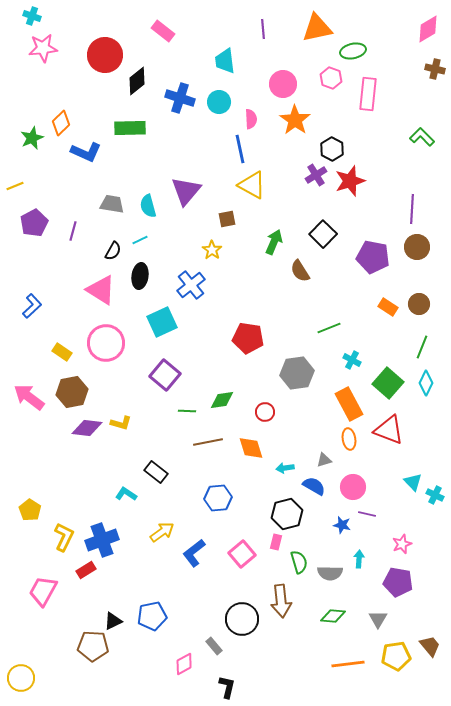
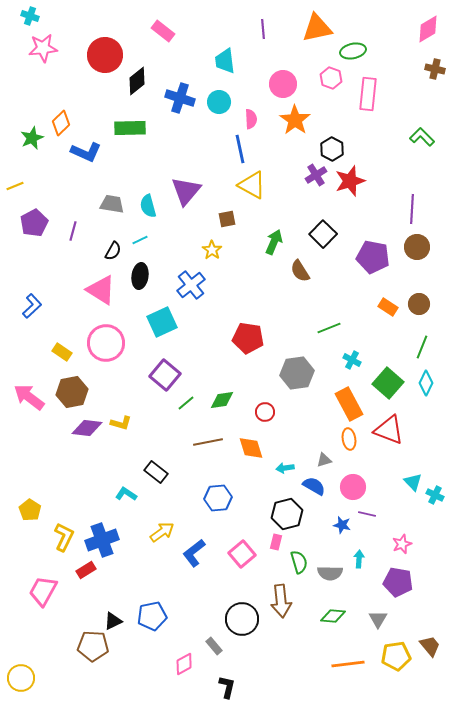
cyan cross at (32, 16): moved 2 px left
green line at (187, 411): moved 1 px left, 8 px up; rotated 42 degrees counterclockwise
